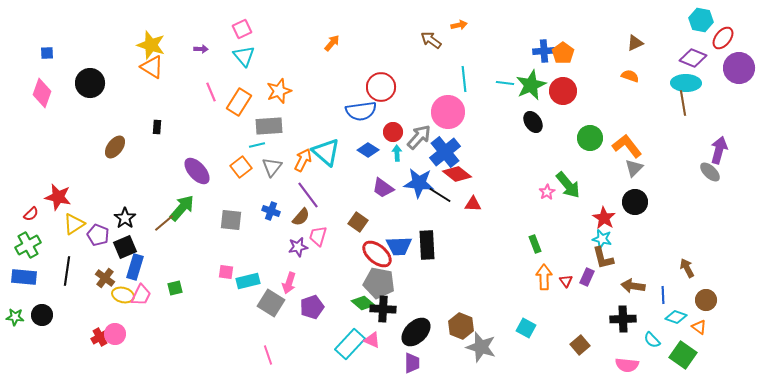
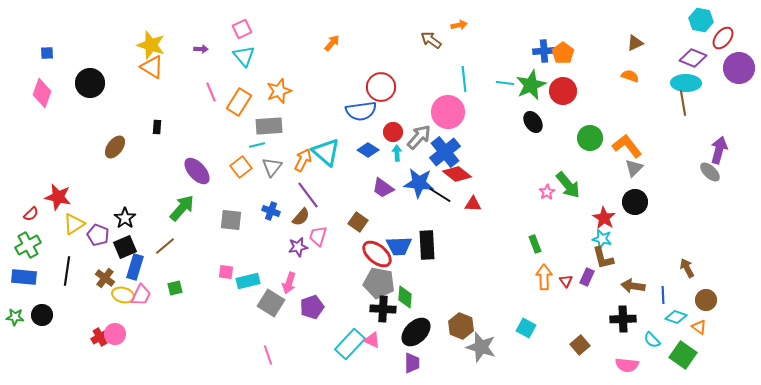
brown line at (164, 223): moved 1 px right, 23 px down
green diamond at (363, 303): moved 42 px right, 6 px up; rotated 55 degrees clockwise
